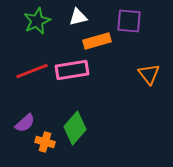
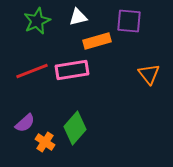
orange cross: rotated 18 degrees clockwise
